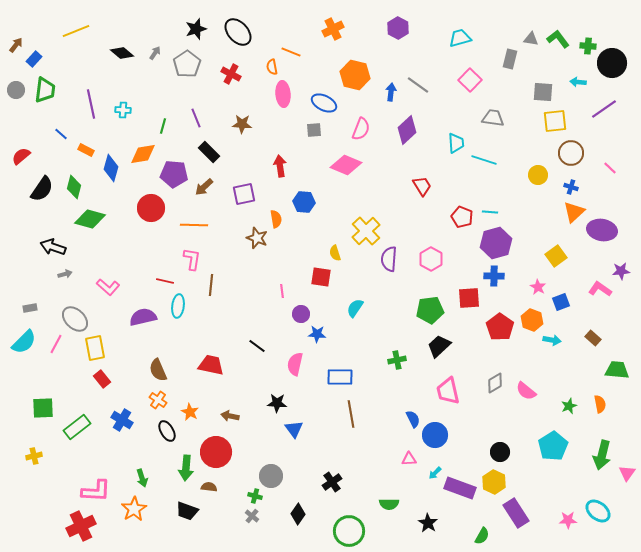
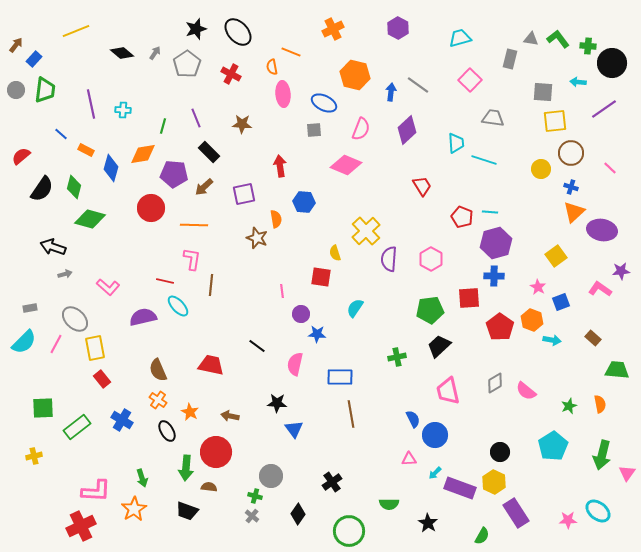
yellow circle at (538, 175): moved 3 px right, 6 px up
cyan ellipse at (178, 306): rotated 50 degrees counterclockwise
green cross at (397, 360): moved 3 px up
